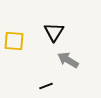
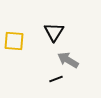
black line: moved 10 px right, 7 px up
